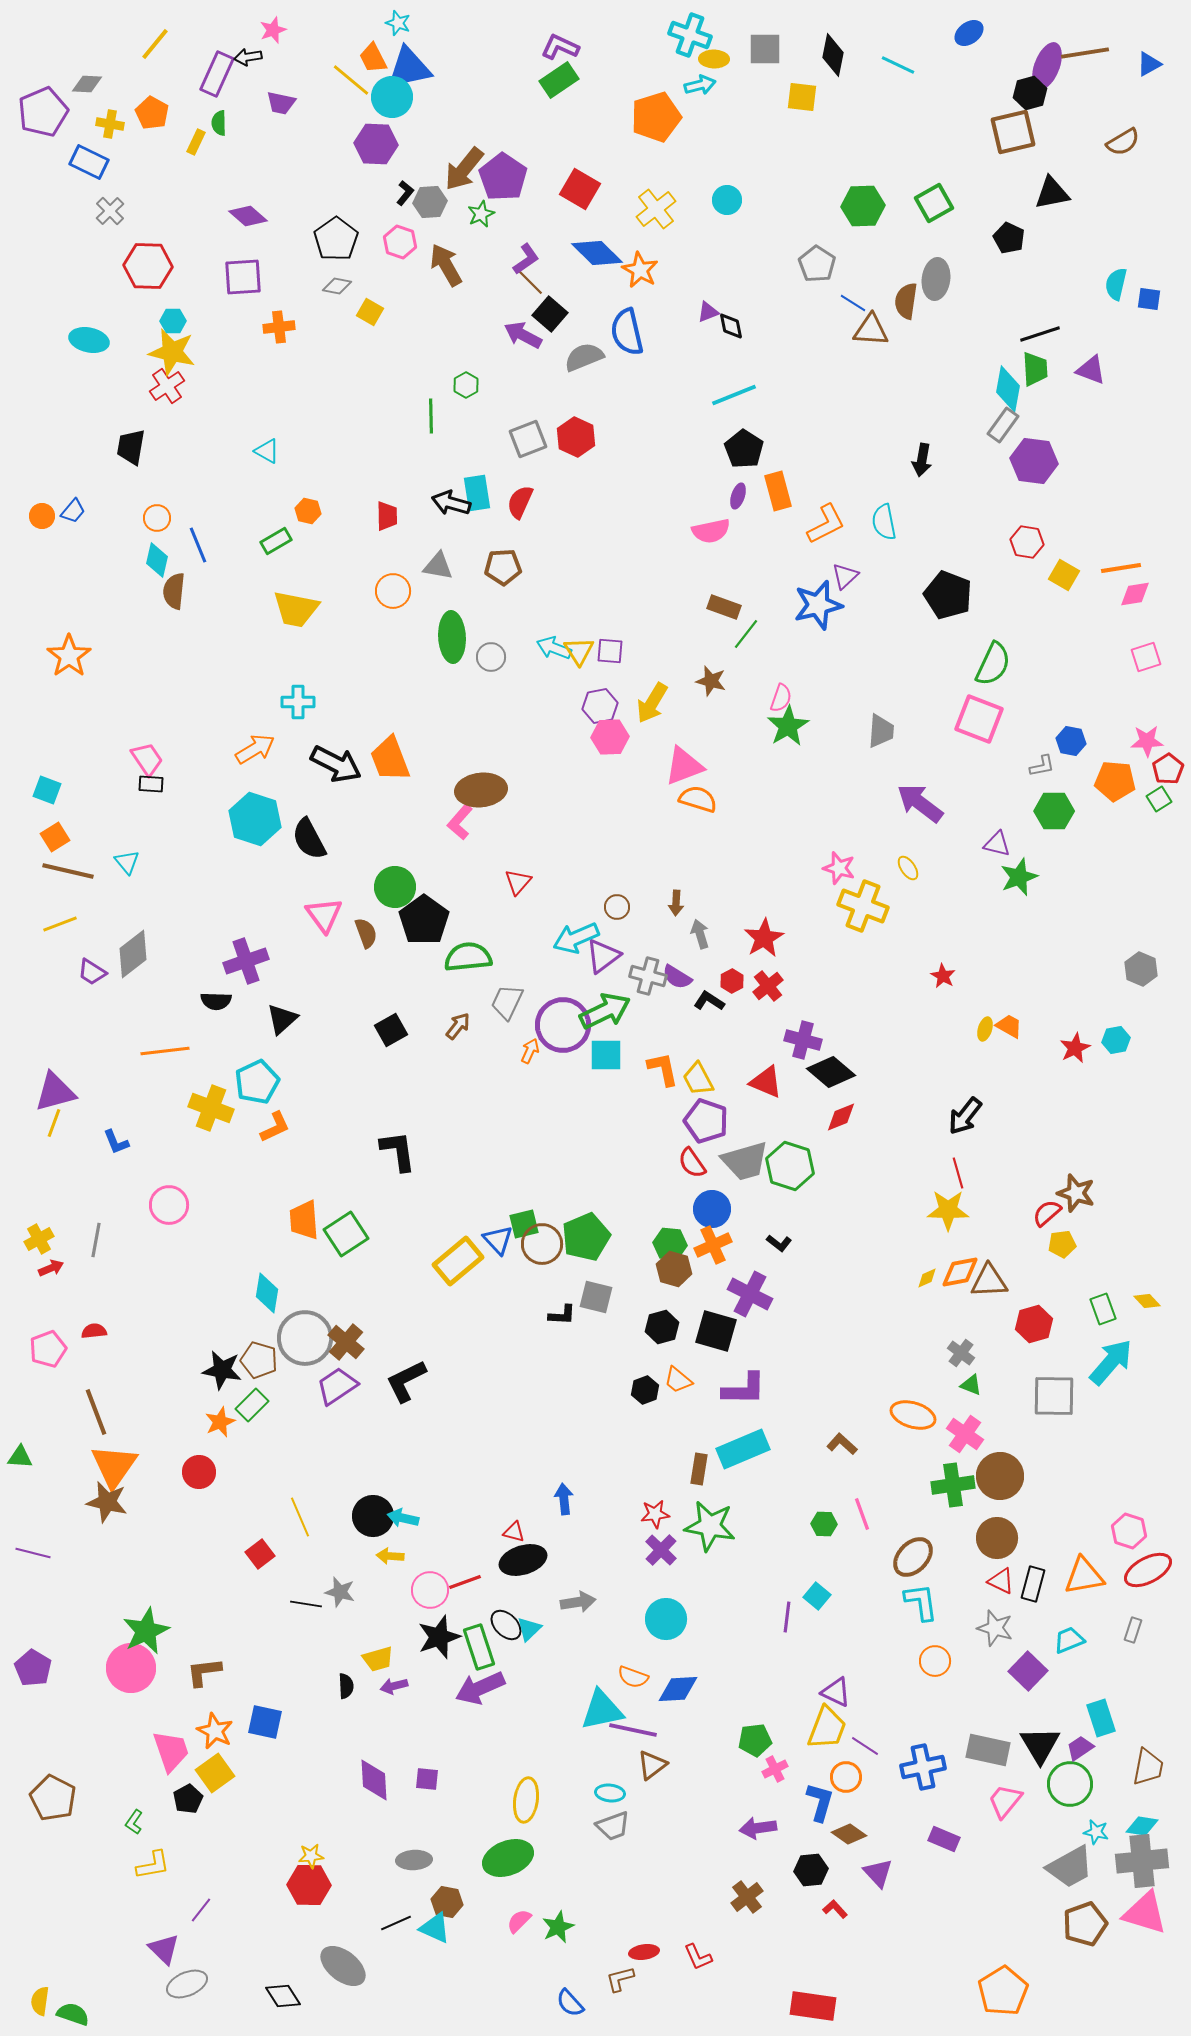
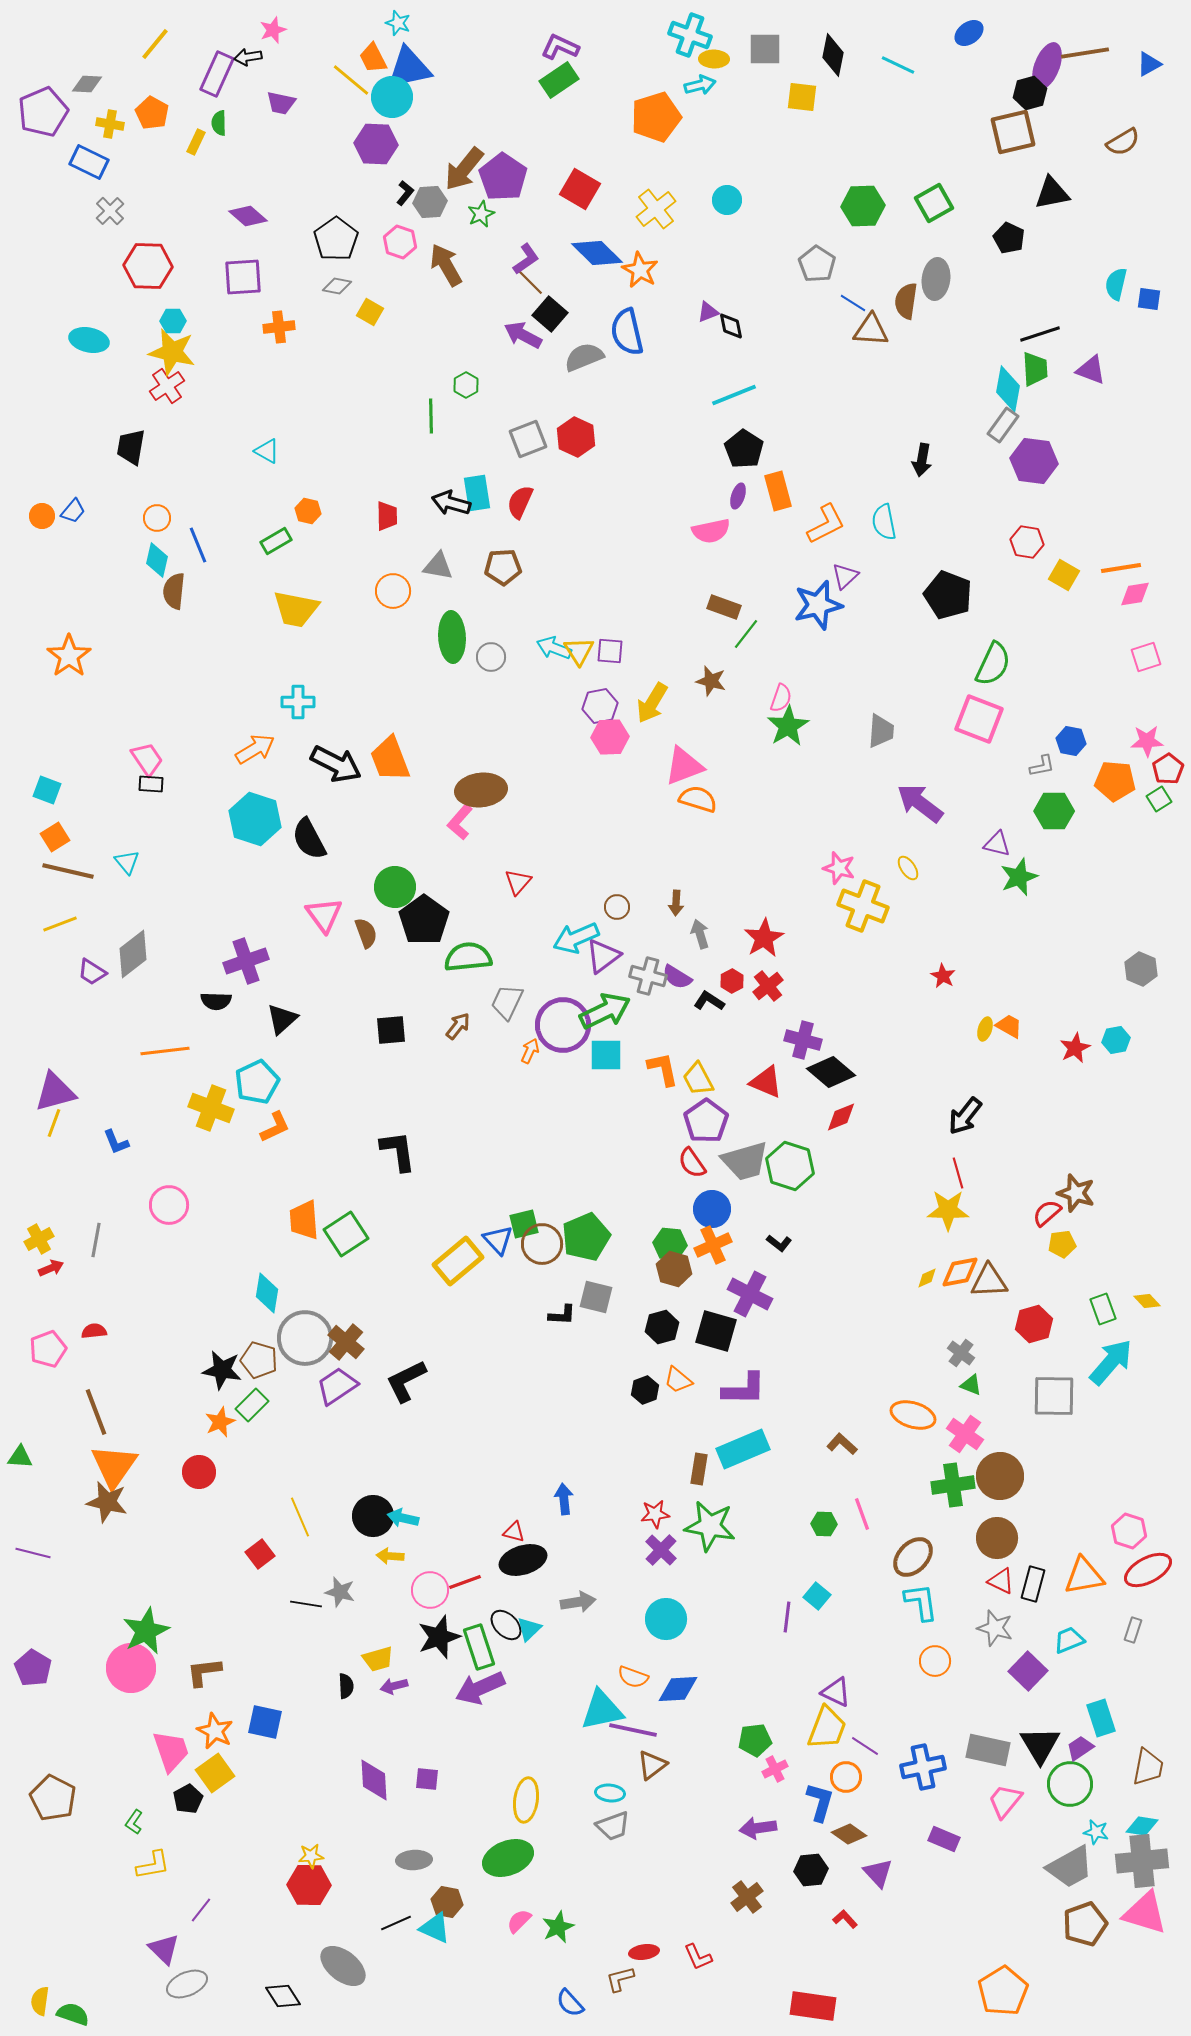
black square at (391, 1030): rotated 24 degrees clockwise
purple pentagon at (706, 1121): rotated 18 degrees clockwise
red L-shape at (835, 1909): moved 10 px right, 10 px down
